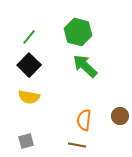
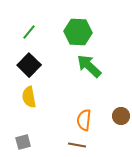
green hexagon: rotated 12 degrees counterclockwise
green line: moved 5 px up
green arrow: moved 4 px right
yellow semicircle: rotated 70 degrees clockwise
brown circle: moved 1 px right
gray square: moved 3 px left, 1 px down
